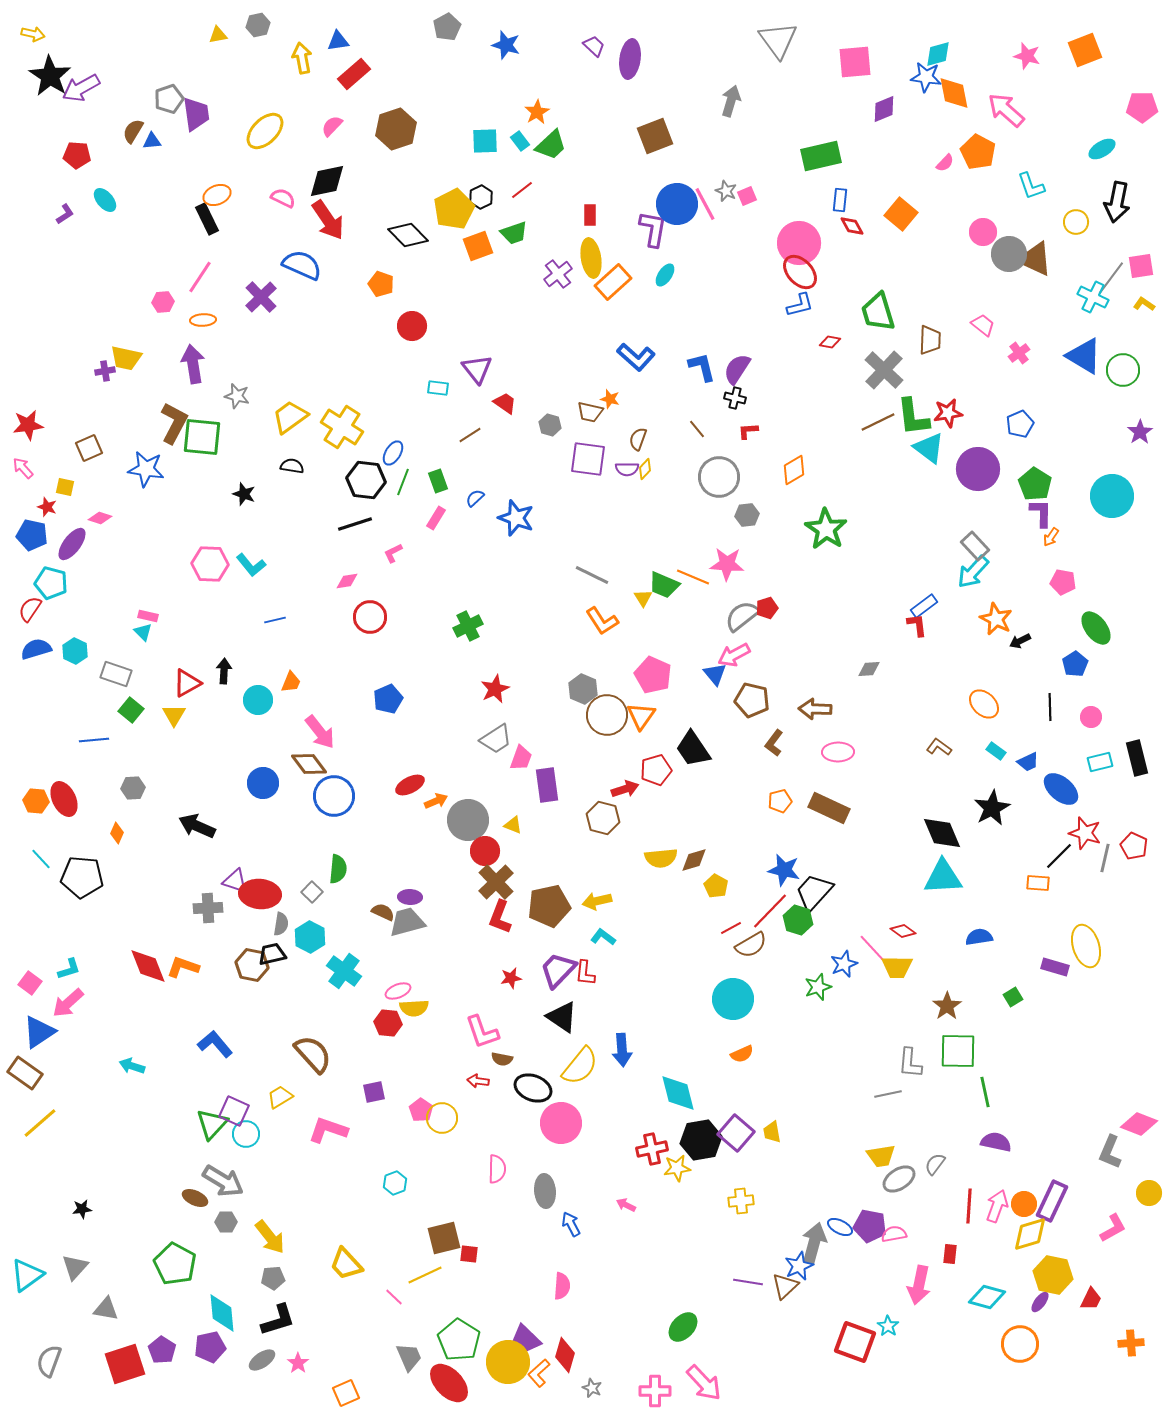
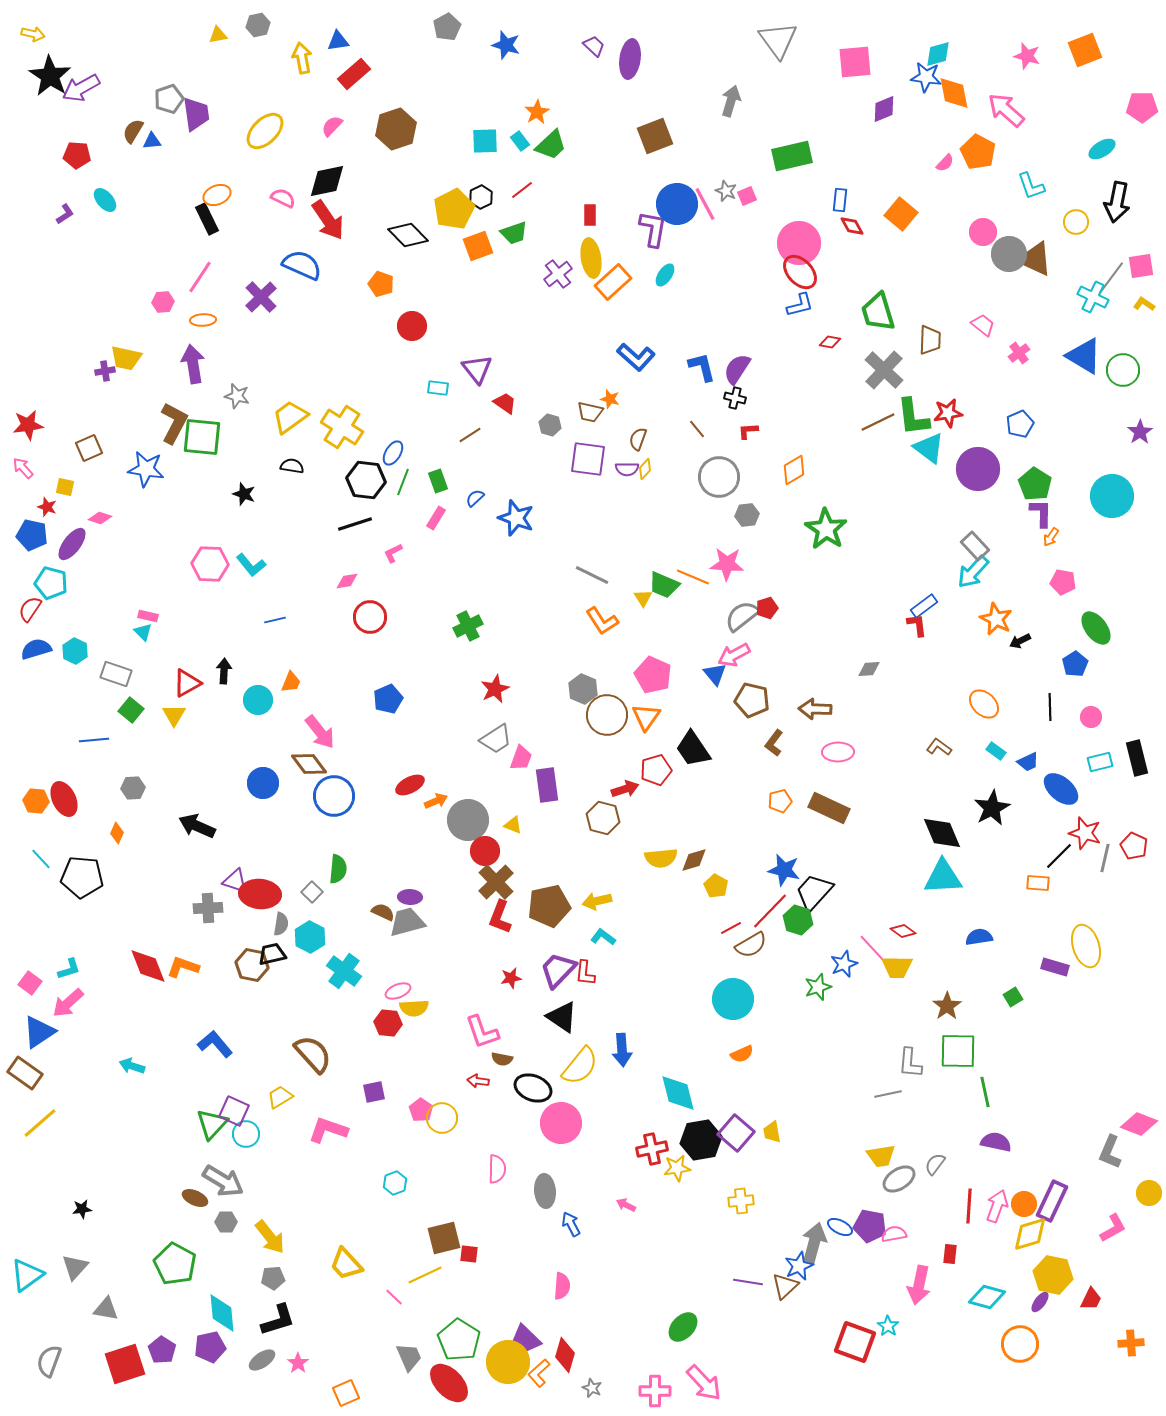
green rectangle at (821, 156): moved 29 px left
orange triangle at (641, 716): moved 5 px right, 1 px down
